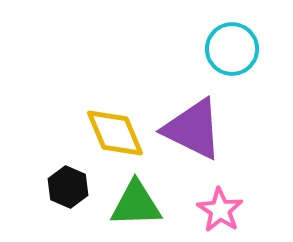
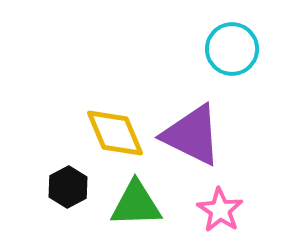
purple triangle: moved 1 px left, 6 px down
black hexagon: rotated 9 degrees clockwise
